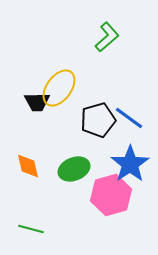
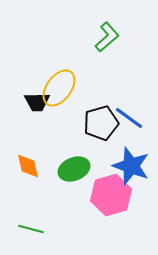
black pentagon: moved 3 px right, 3 px down
blue star: moved 1 px right, 2 px down; rotated 18 degrees counterclockwise
